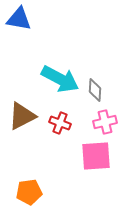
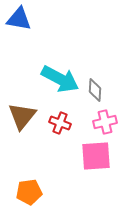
brown triangle: rotated 24 degrees counterclockwise
